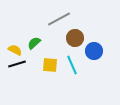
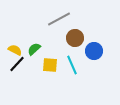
green semicircle: moved 6 px down
black line: rotated 30 degrees counterclockwise
